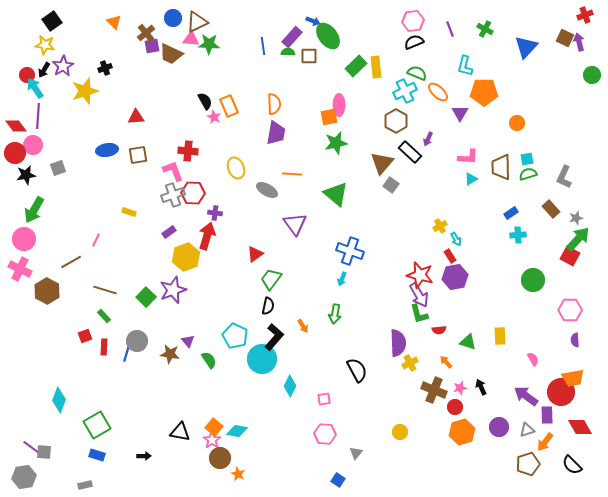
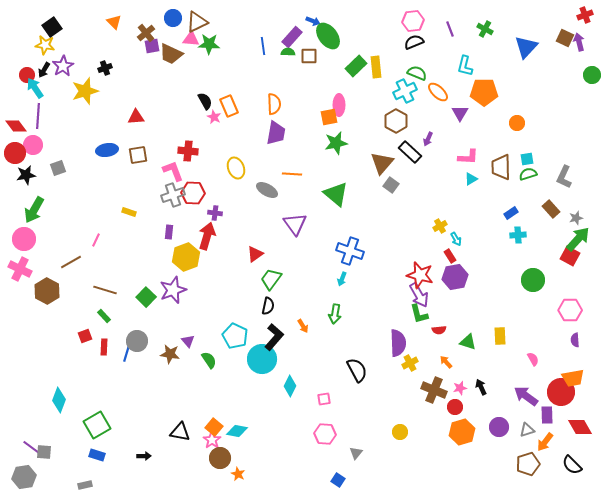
black square at (52, 21): moved 6 px down
purple rectangle at (169, 232): rotated 48 degrees counterclockwise
